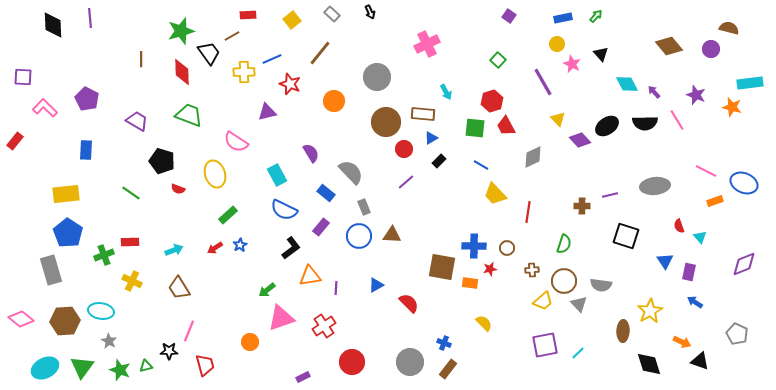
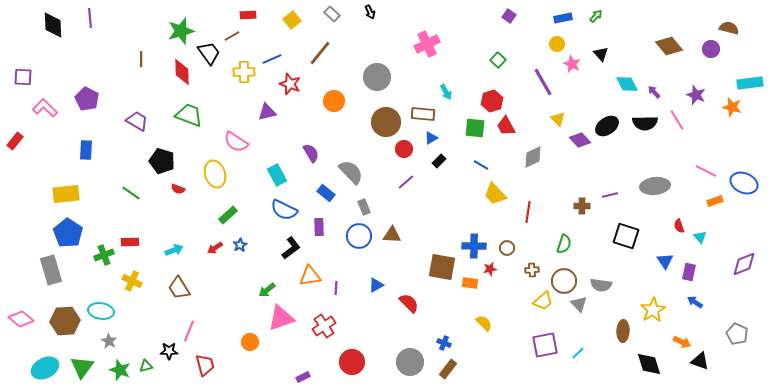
purple rectangle at (321, 227): moved 2 px left; rotated 42 degrees counterclockwise
yellow star at (650, 311): moved 3 px right, 1 px up
